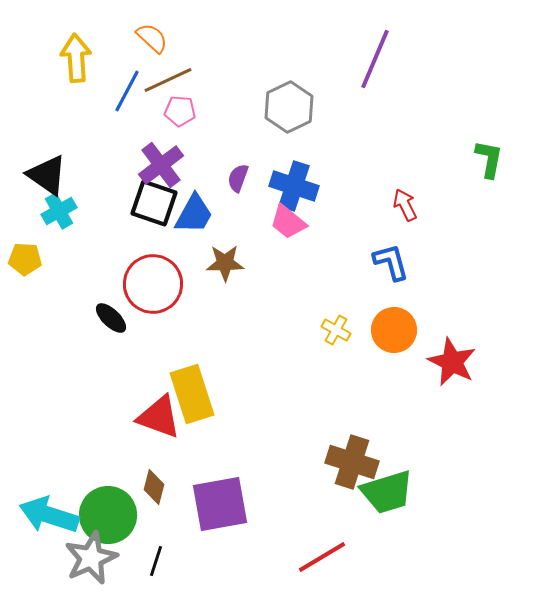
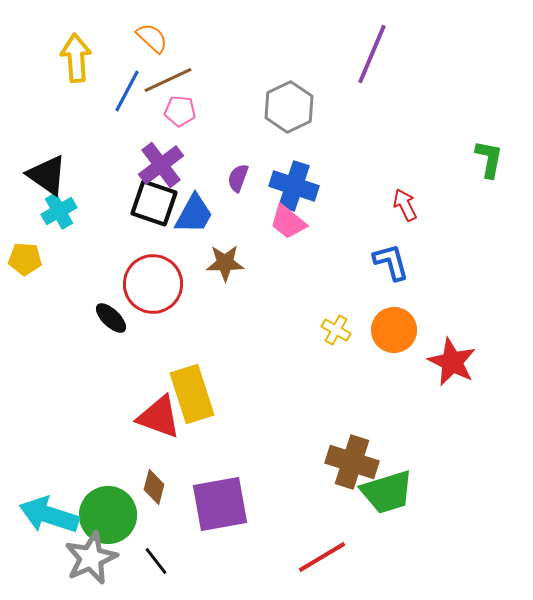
purple line: moved 3 px left, 5 px up
black line: rotated 56 degrees counterclockwise
